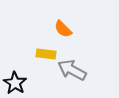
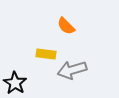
orange semicircle: moved 3 px right, 3 px up
gray arrow: rotated 44 degrees counterclockwise
